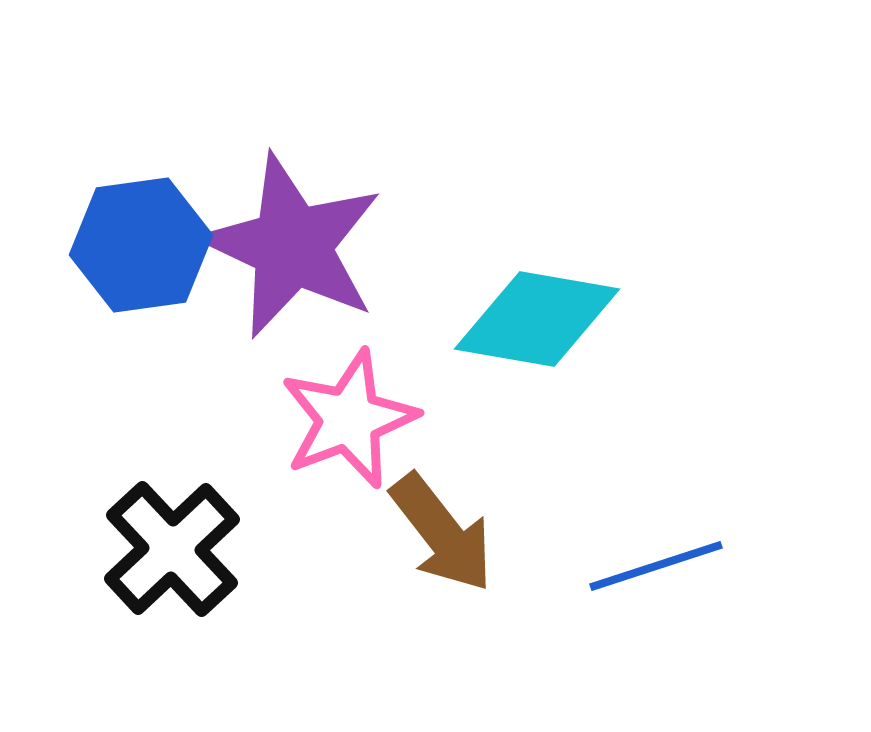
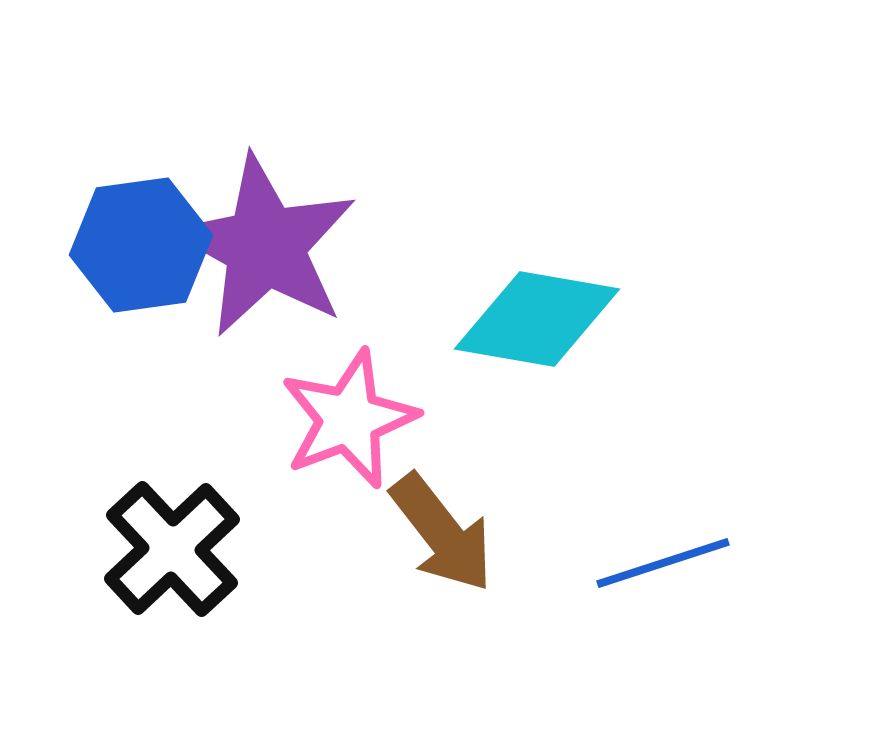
purple star: moved 27 px left; rotated 4 degrees clockwise
blue line: moved 7 px right, 3 px up
